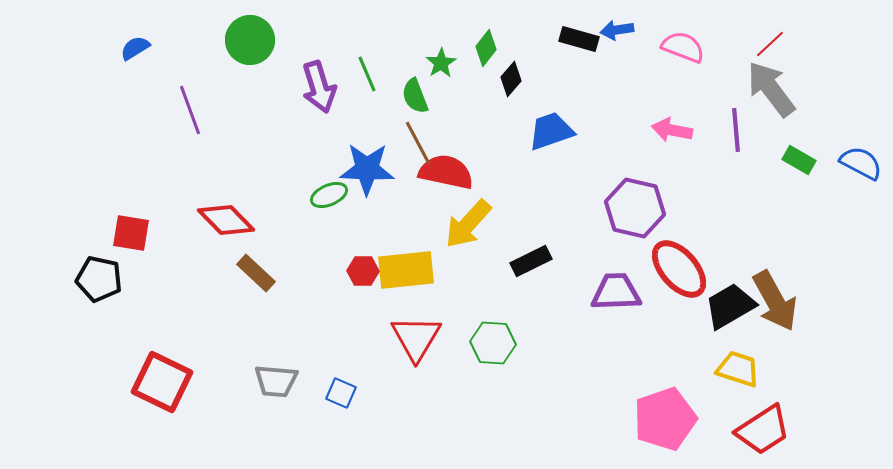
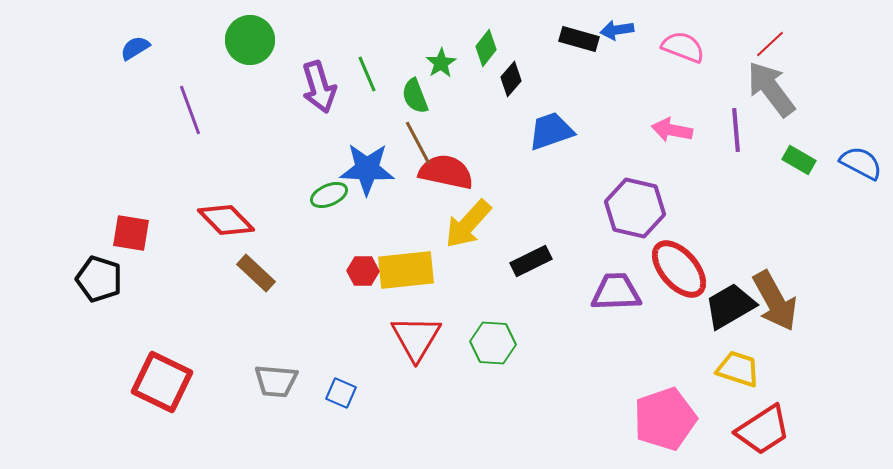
black pentagon at (99, 279): rotated 6 degrees clockwise
